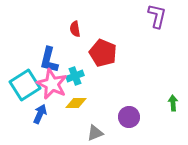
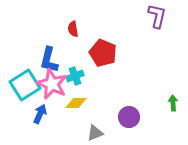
red semicircle: moved 2 px left
